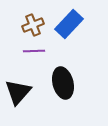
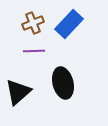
brown cross: moved 2 px up
black triangle: rotated 8 degrees clockwise
